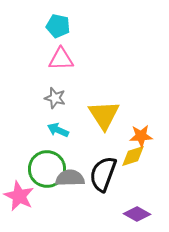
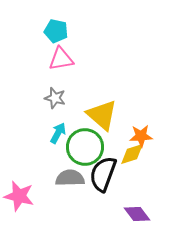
cyan pentagon: moved 2 px left, 5 px down
pink triangle: rotated 8 degrees counterclockwise
yellow triangle: moved 2 px left; rotated 16 degrees counterclockwise
cyan arrow: moved 3 px down; rotated 95 degrees clockwise
yellow diamond: moved 1 px left, 2 px up
green circle: moved 38 px right, 22 px up
pink star: rotated 12 degrees counterclockwise
purple diamond: rotated 24 degrees clockwise
